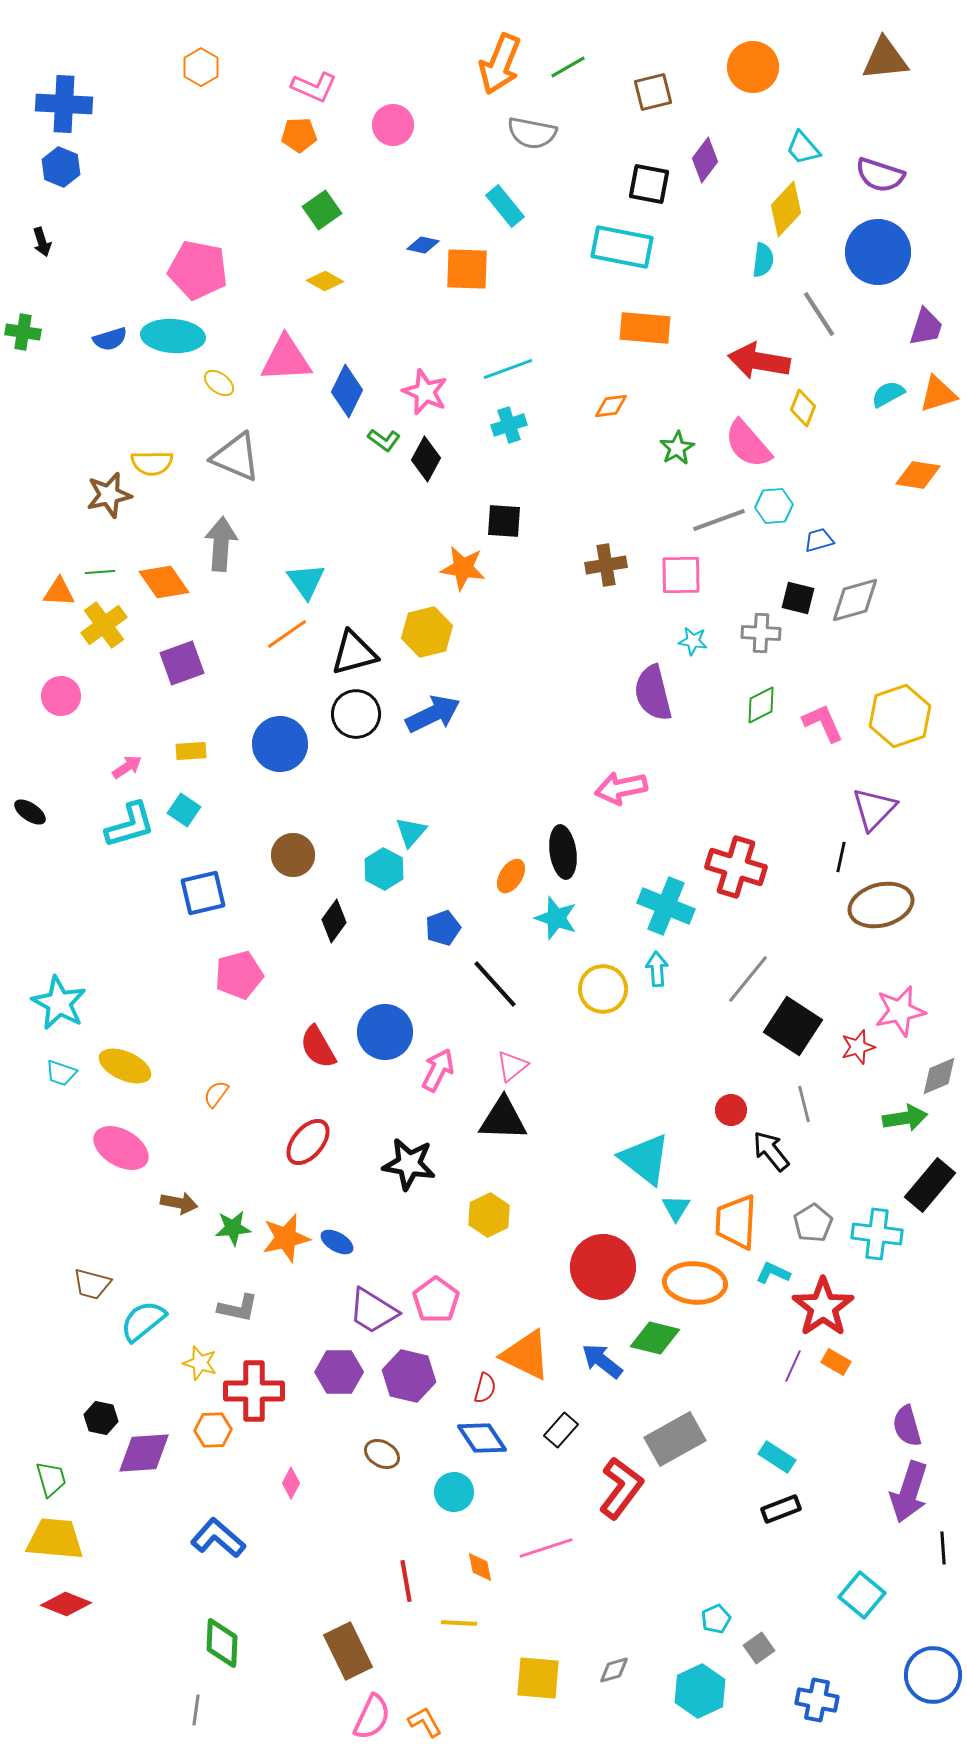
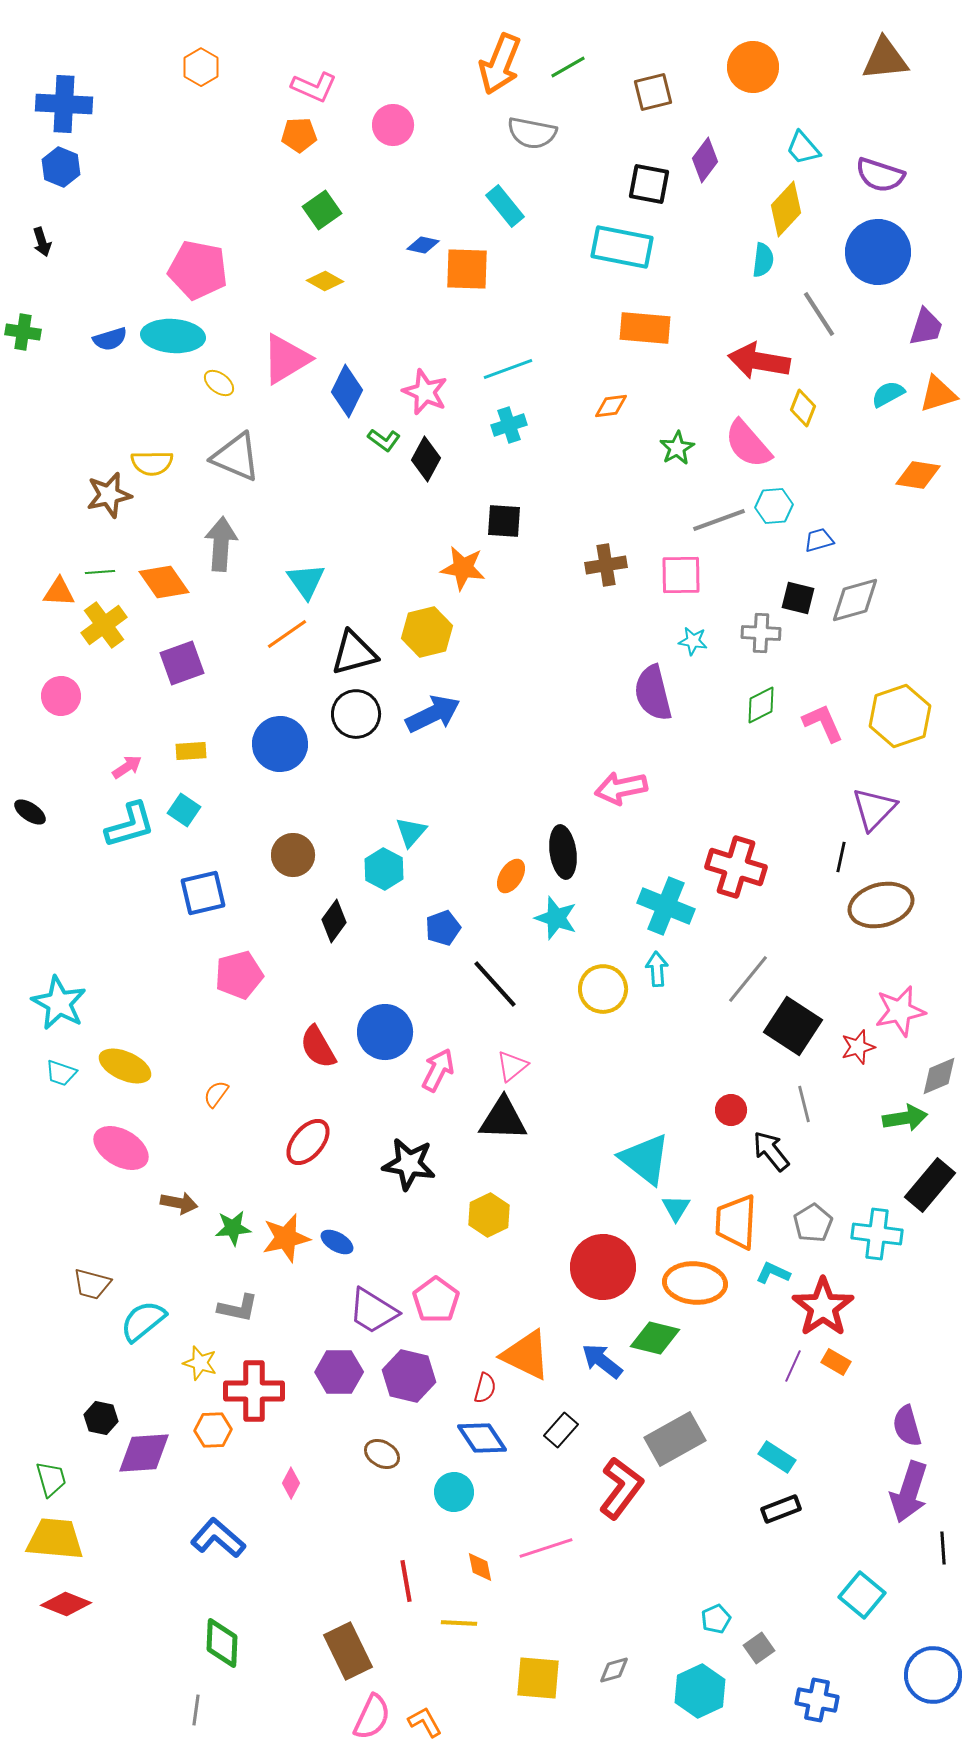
pink triangle at (286, 359): rotated 28 degrees counterclockwise
